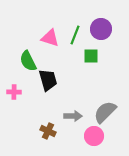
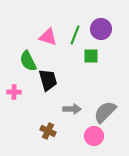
pink triangle: moved 2 px left, 1 px up
gray arrow: moved 1 px left, 7 px up
